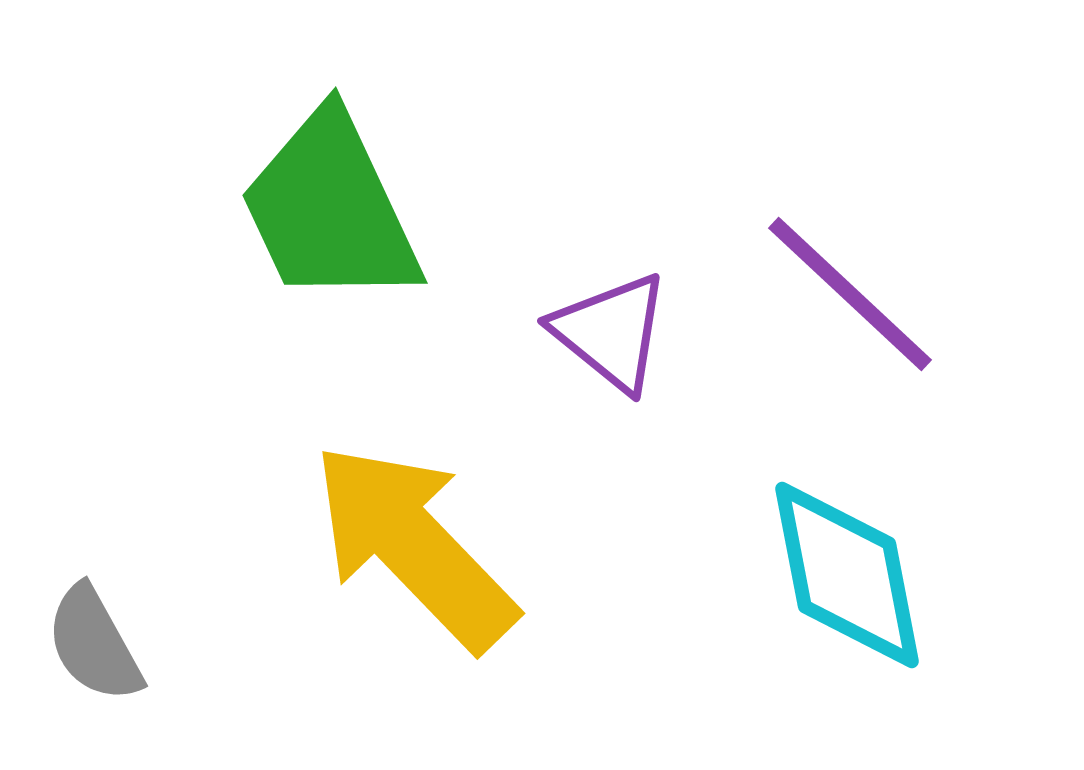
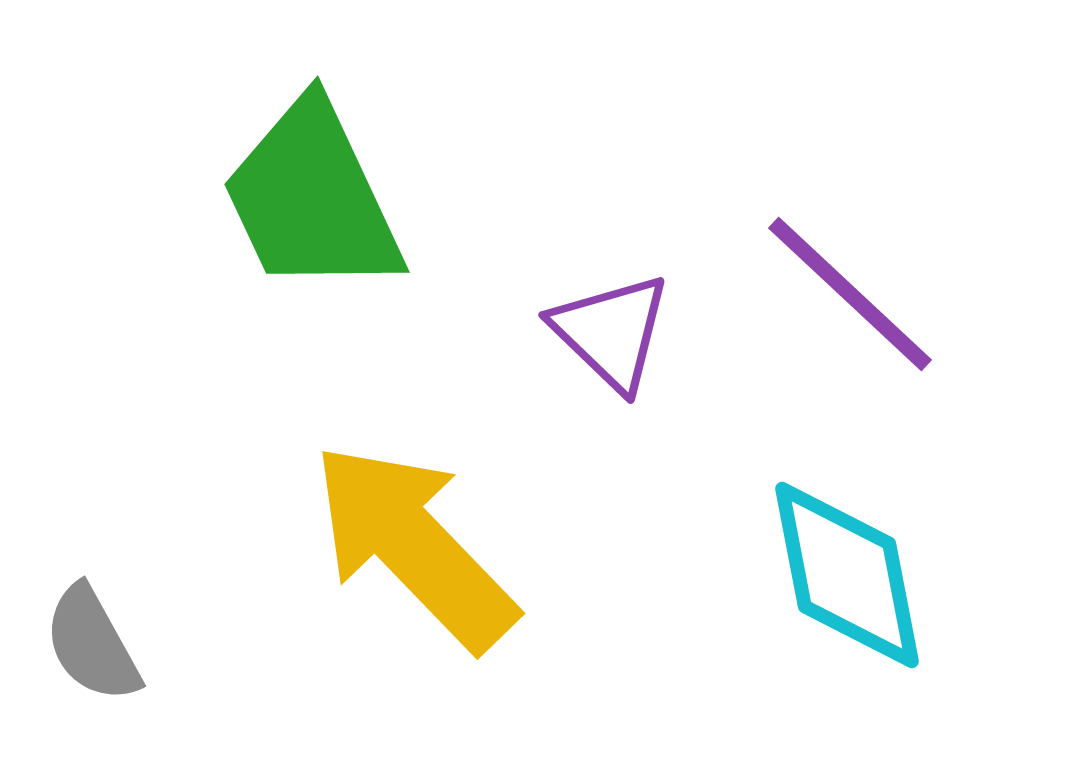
green trapezoid: moved 18 px left, 11 px up
purple triangle: rotated 5 degrees clockwise
gray semicircle: moved 2 px left
